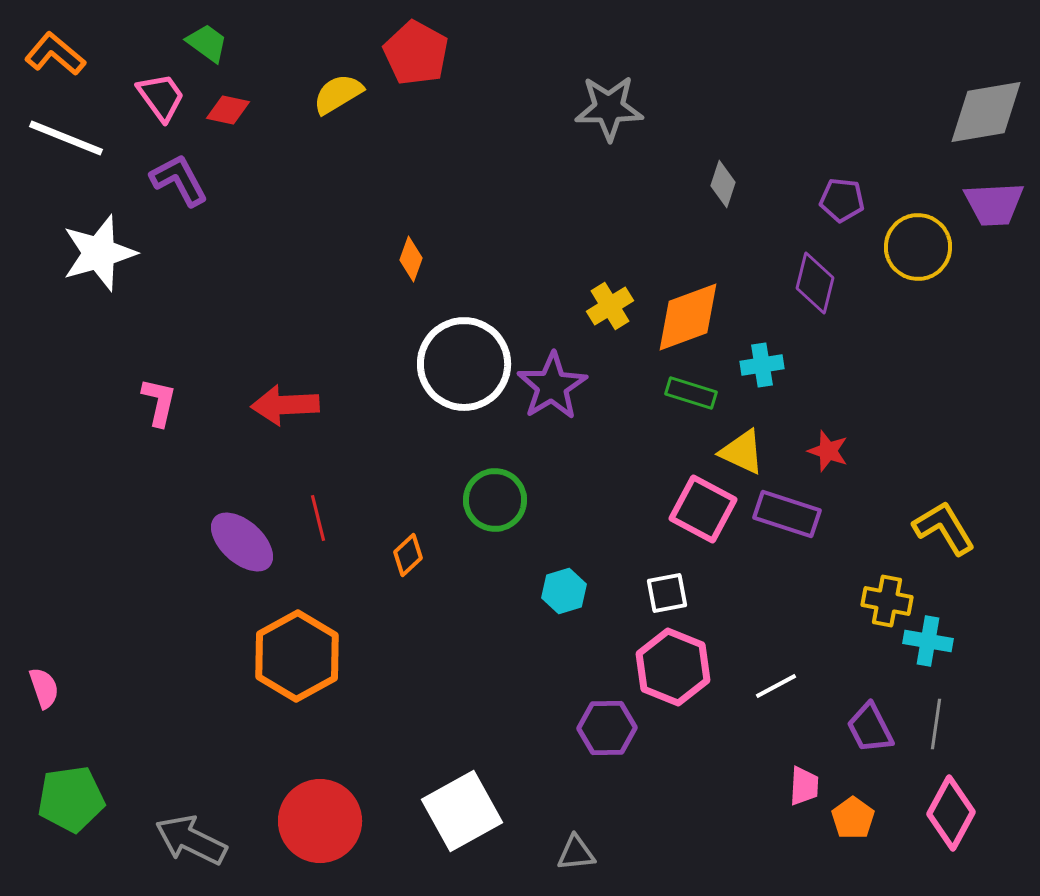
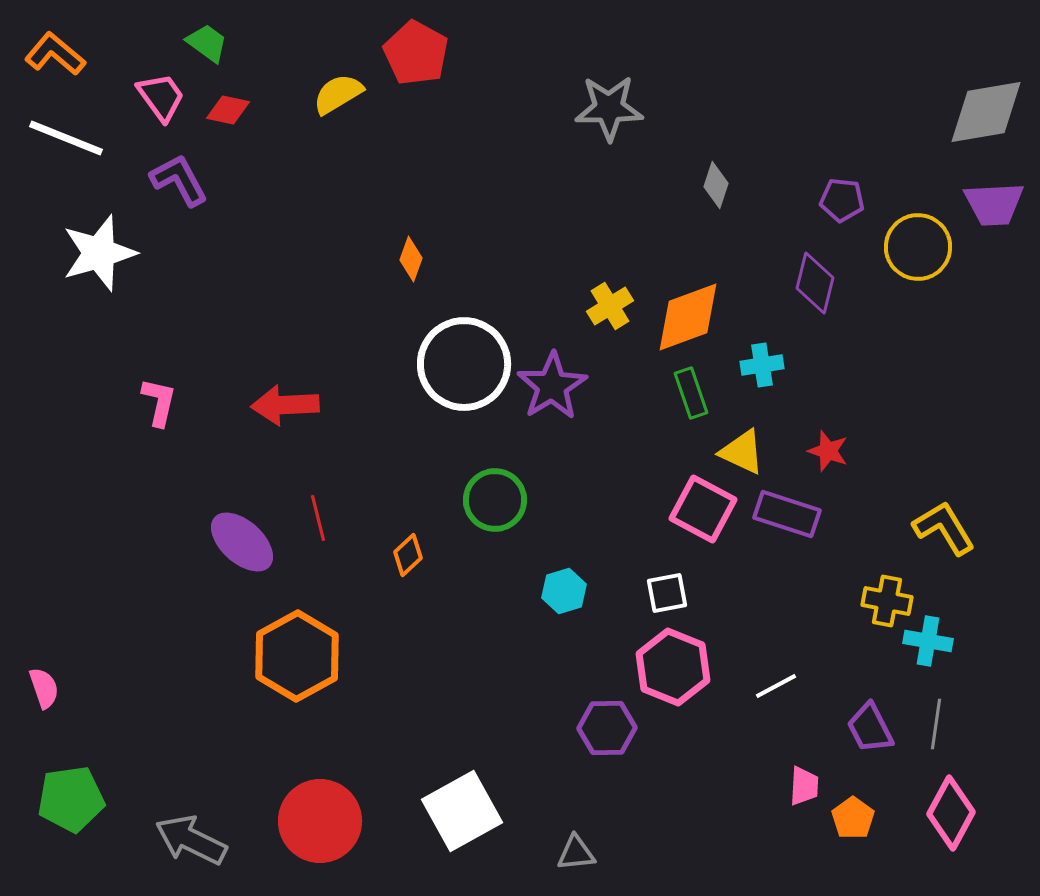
gray diamond at (723, 184): moved 7 px left, 1 px down
green rectangle at (691, 393): rotated 54 degrees clockwise
